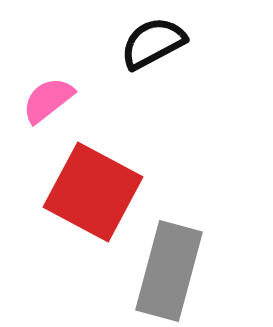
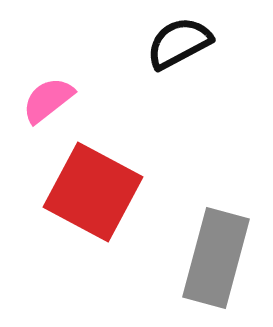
black semicircle: moved 26 px right
gray rectangle: moved 47 px right, 13 px up
